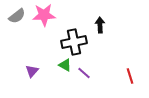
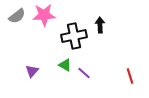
black cross: moved 6 px up
